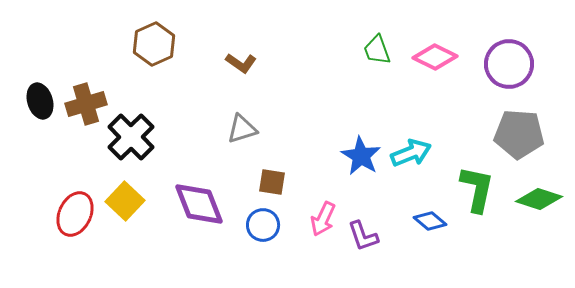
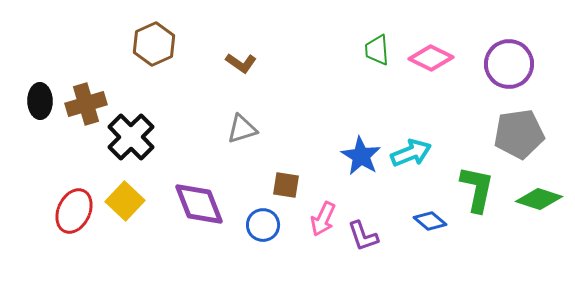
green trapezoid: rotated 16 degrees clockwise
pink diamond: moved 4 px left, 1 px down
black ellipse: rotated 16 degrees clockwise
gray pentagon: rotated 12 degrees counterclockwise
brown square: moved 14 px right, 3 px down
red ellipse: moved 1 px left, 3 px up
